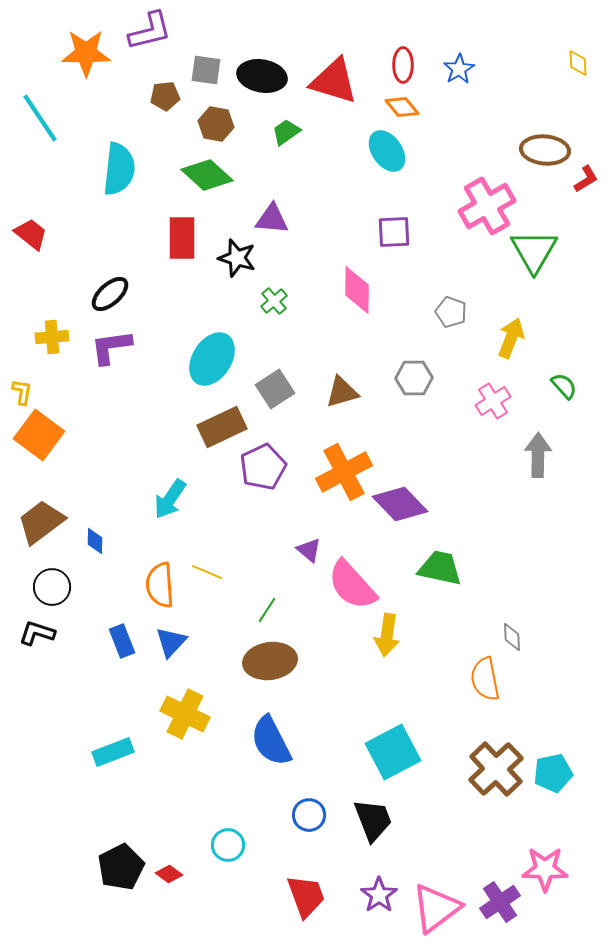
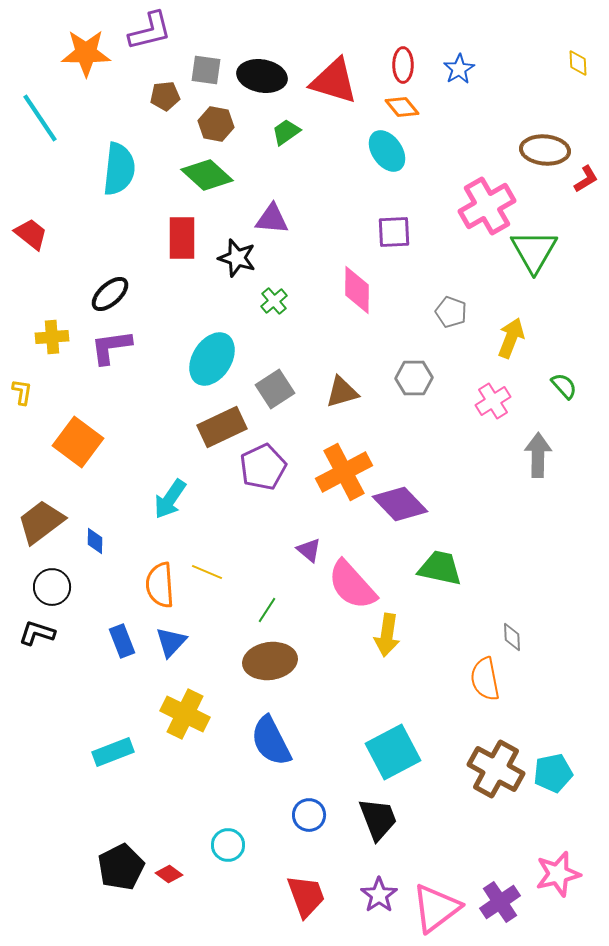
orange square at (39, 435): moved 39 px right, 7 px down
brown cross at (496, 769): rotated 18 degrees counterclockwise
black trapezoid at (373, 820): moved 5 px right, 1 px up
pink star at (545, 869): moved 13 px right, 5 px down; rotated 15 degrees counterclockwise
